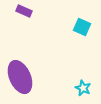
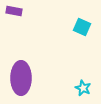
purple rectangle: moved 10 px left; rotated 14 degrees counterclockwise
purple ellipse: moved 1 px right, 1 px down; rotated 24 degrees clockwise
